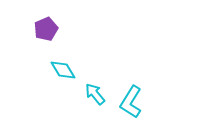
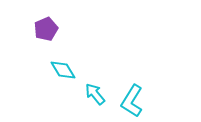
cyan L-shape: moved 1 px right, 1 px up
